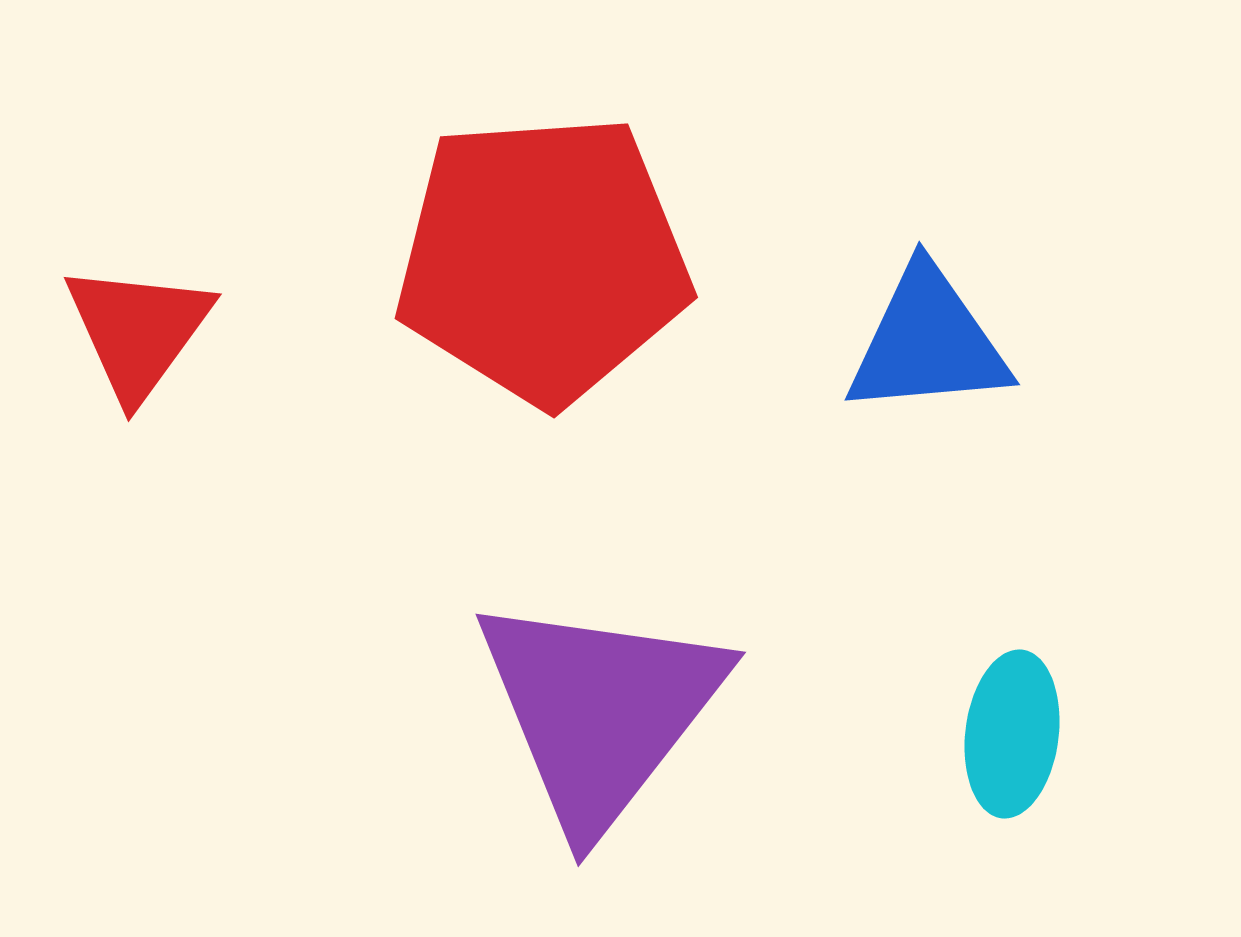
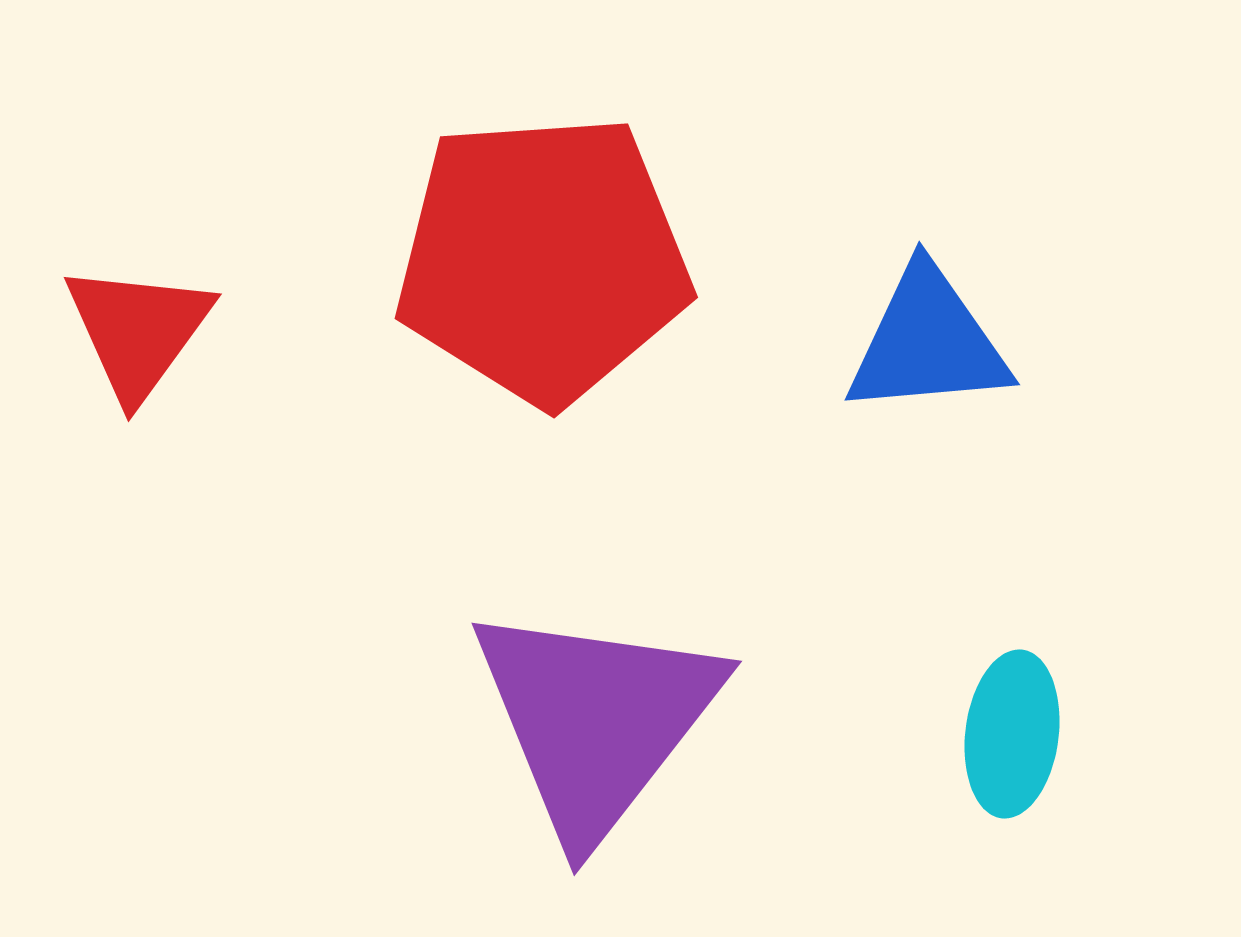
purple triangle: moved 4 px left, 9 px down
